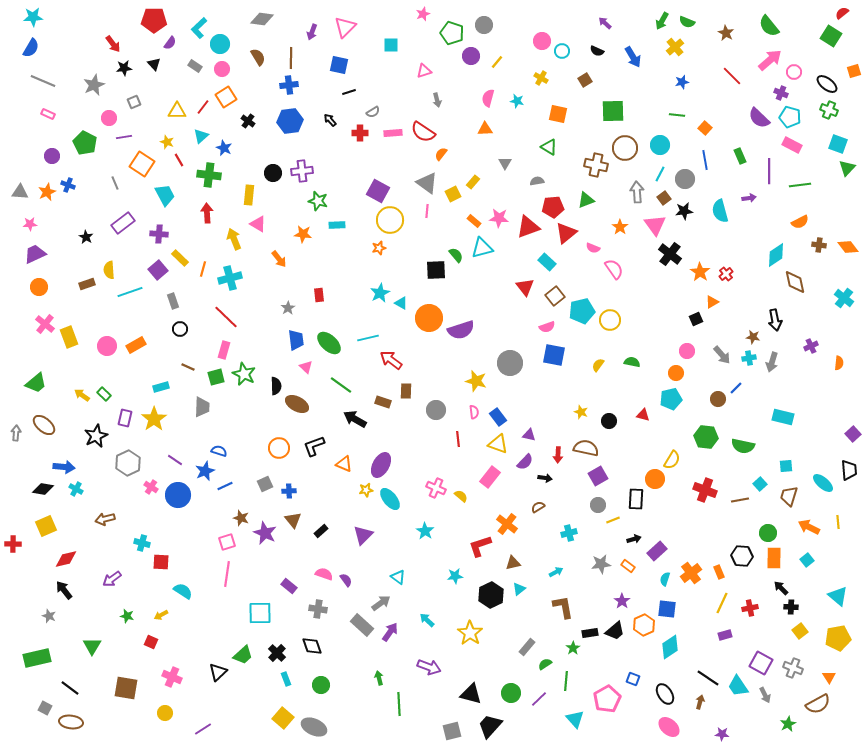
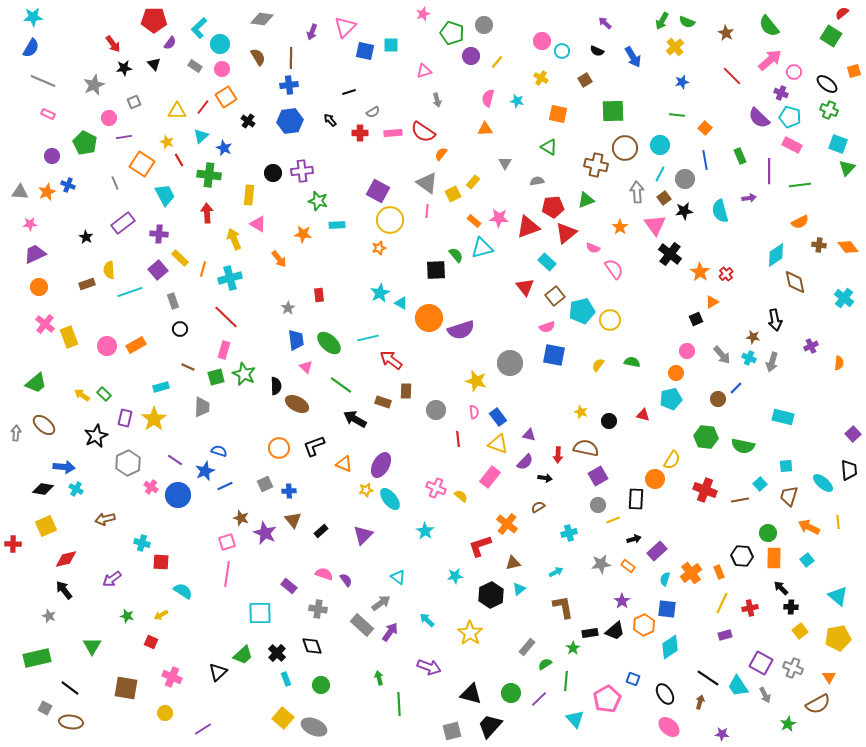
blue square at (339, 65): moved 26 px right, 14 px up
cyan cross at (749, 358): rotated 32 degrees clockwise
